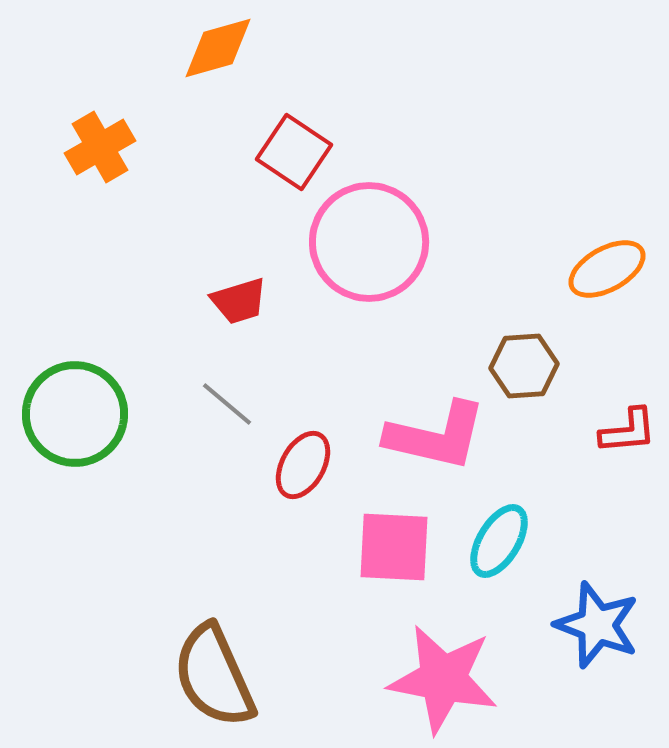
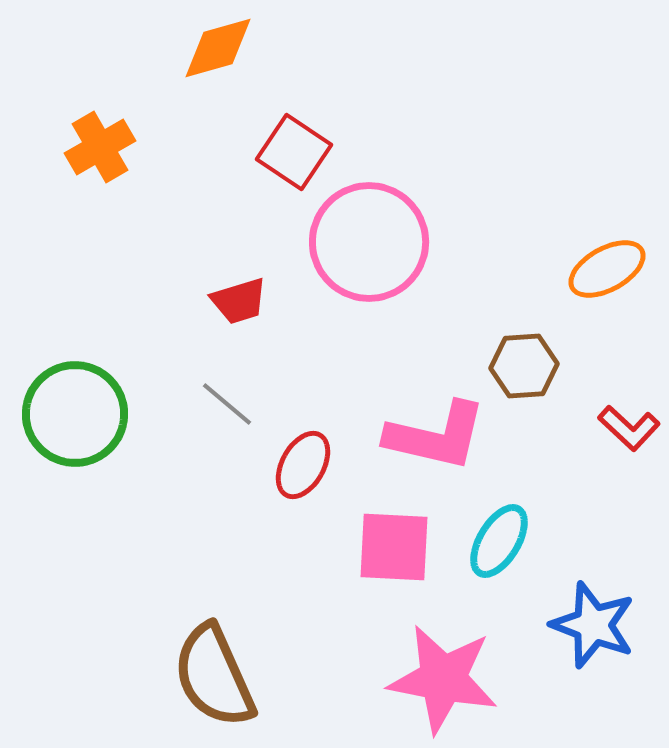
red L-shape: moved 1 px right, 3 px up; rotated 48 degrees clockwise
blue star: moved 4 px left
